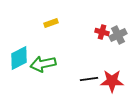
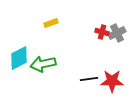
gray cross: moved 1 px left, 2 px up
